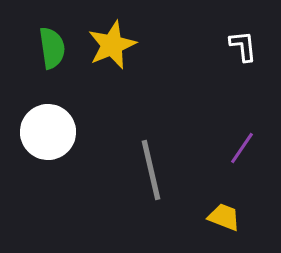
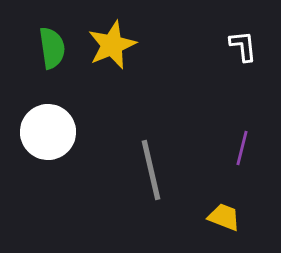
purple line: rotated 20 degrees counterclockwise
